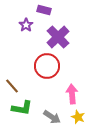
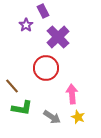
purple rectangle: moved 1 px left, 1 px down; rotated 48 degrees clockwise
red circle: moved 1 px left, 2 px down
